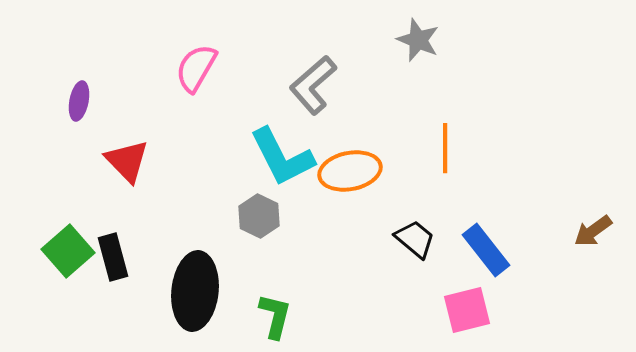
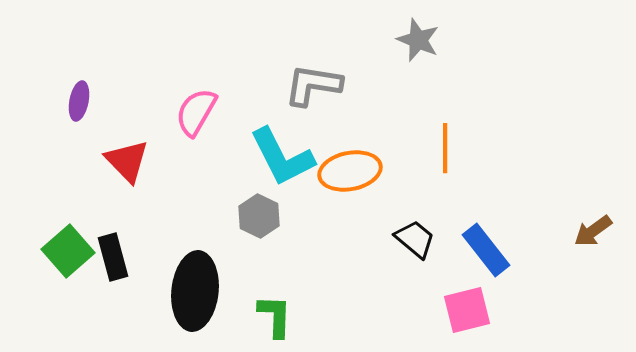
pink semicircle: moved 44 px down
gray L-shape: rotated 50 degrees clockwise
green L-shape: rotated 12 degrees counterclockwise
